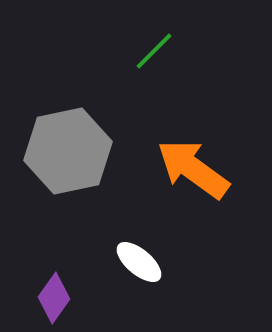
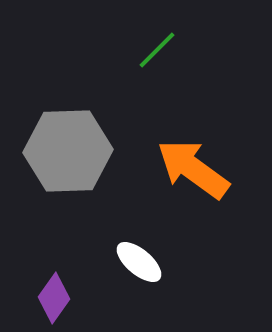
green line: moved 3 px right, 1 px up
gray hexagon: rotated 10 degrees clockwise
